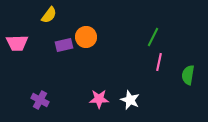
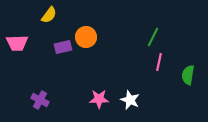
purple rectangle: moved 1 px left, 2 px down
